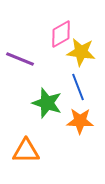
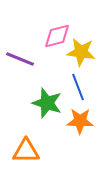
pink diamond: moved 4 px left, 2 px down; rotated 16 degrees clockwise
